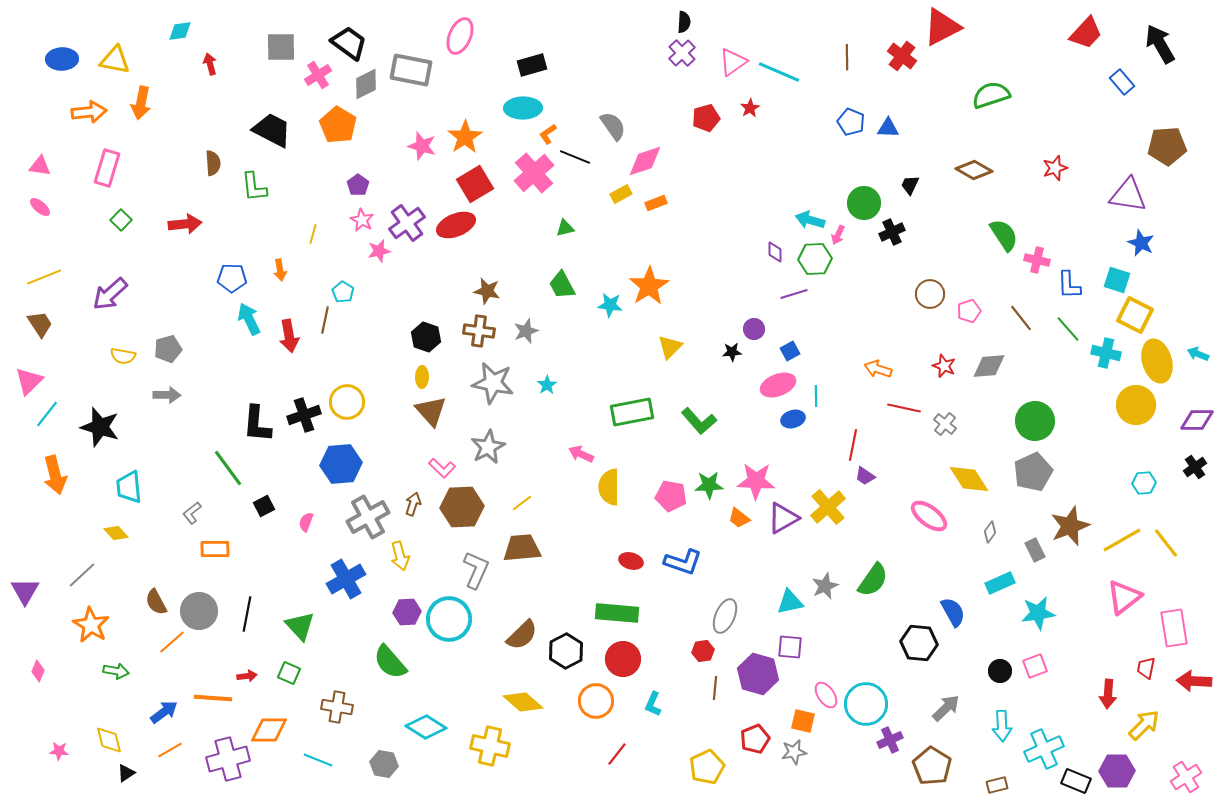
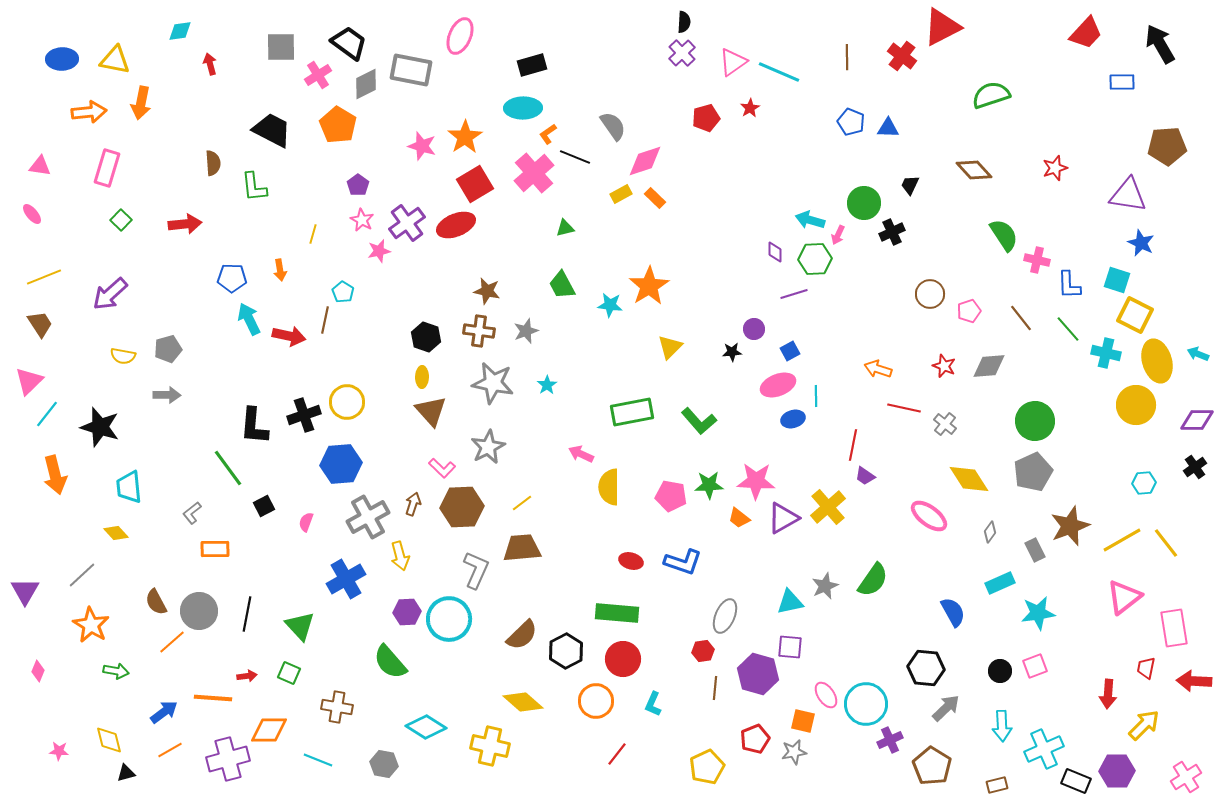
blue rectangle at (1122, 82): rotated 50 degrees counterclockwise
brown diamond at (974, 170): rotated 18 degrees clockwise
orange rectangle at (656, 203): moved 1 px left, 5 px up; rotated 65 degrees clockwise
pink ellipse at (40, 207): moved 8 px left, 7 px down; rotated 10 degrees clockwise
red arrow at (289, 336): rotated 68 degrees counterclockwise
black L-shape at (257, 424): moved 3 px left, 2 px down
black hexagon at (919, 643): moved 7 px right, 25 px down
black triangle at (126, 773): rotated 18 degrees clockwise
